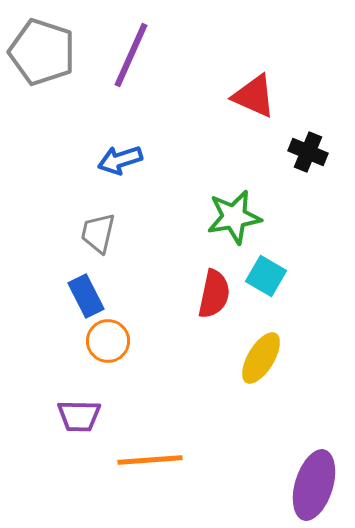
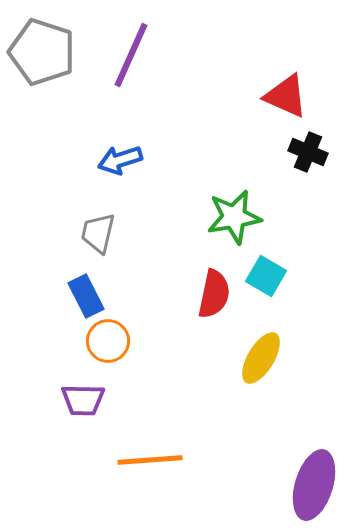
red triangle: moved 32 px right
purple trapezoid: moved 4 px right, 16 px up
